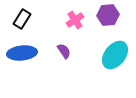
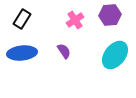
purple hexagon: moved 2 px right
